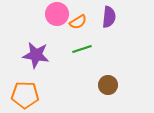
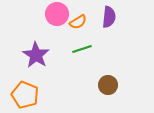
purple star: rotated 24 degrees clockwise
orange pentagon: rotated 20 degrees clockwise
